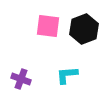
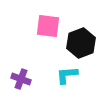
black hexagon: moved 3 px left, 14 px down
